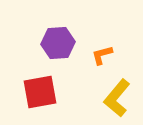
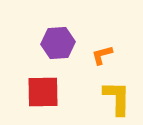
red square: moved 3 px right; rotated 9 degrees clockwise
yellow L-shape: rotated 141 degrees clockwise
